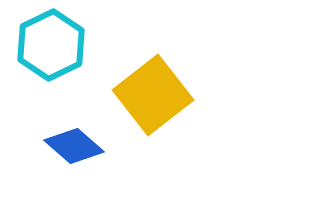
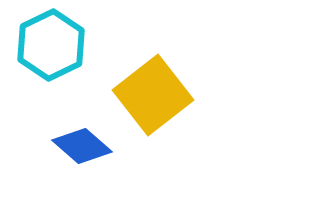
blue diamond: moved 8 px right
